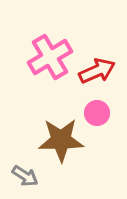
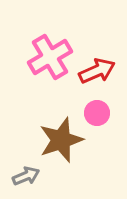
brown star: rotated 18 degrees counterclockwise
gray arrow: moved 1 px right; rotated 56 degrees counterclockwise
